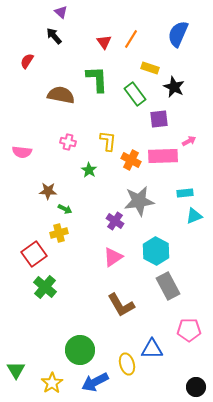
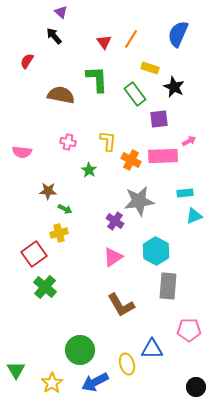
gray rectangle: rotated 32 degrees clockwise
